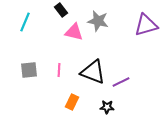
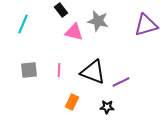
cyan line: moved 2 px left, 2 px down
